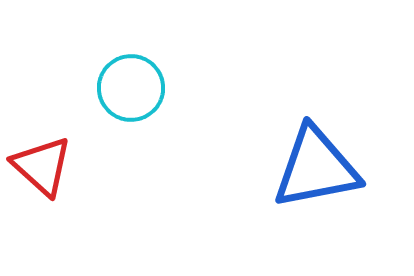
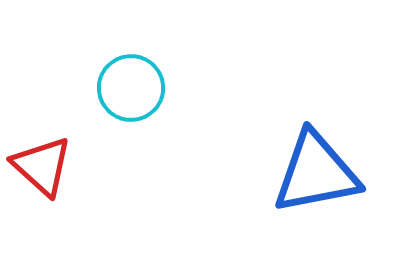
blue triangle: moved 5 px down
